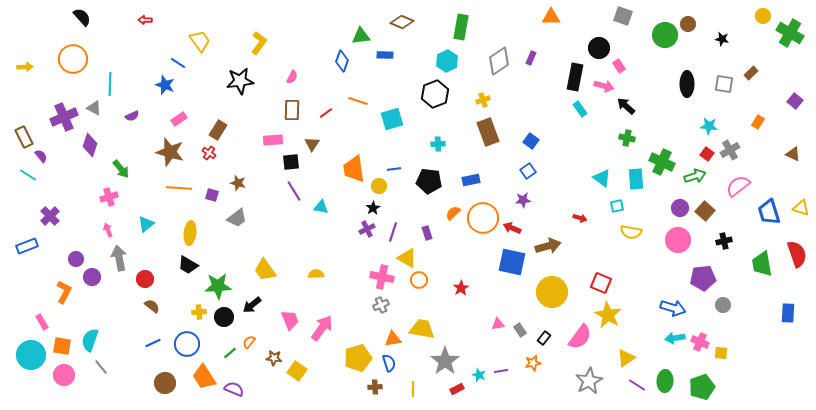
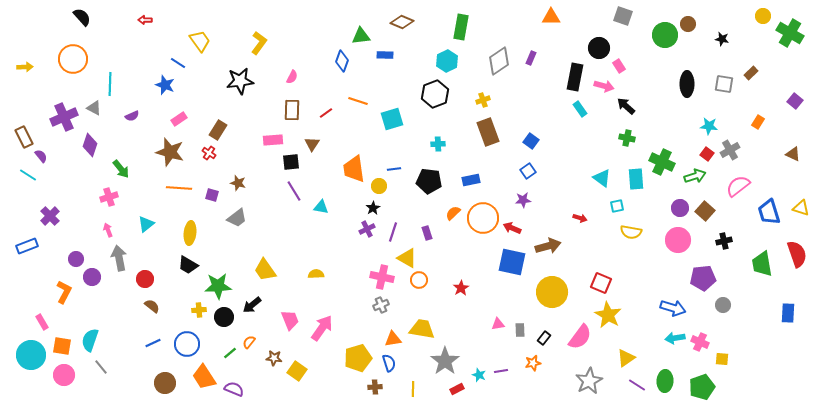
yellow cross at (199, 312): moved 2 px up
gray rectangle at (520, 330): rotated 32 degrees clockwise
yellow square at (721, 353): moved 1 px right, 6 px down
